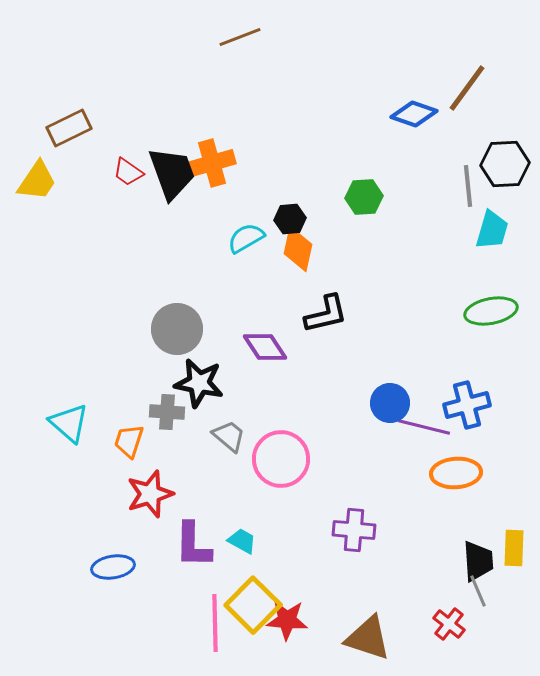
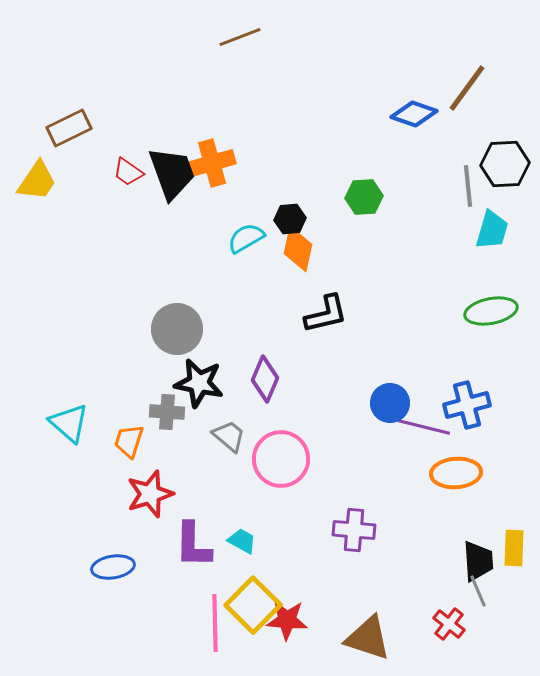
purple diamond at (265, 347): moved 32 px down; rotated 57 degrees clockwise
